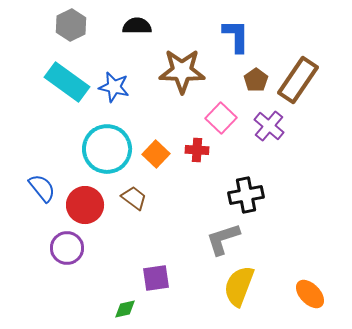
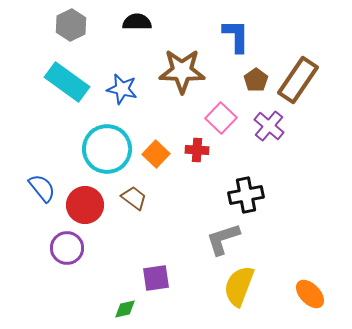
black semicircle: moved 4 px up
blue star: moved 8 px right, 2 px down
